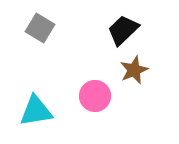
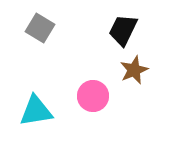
black trapezoid: rotated 20 degrees counterclockwise
pink circle: moved 2 px left
